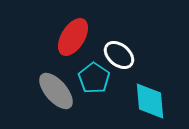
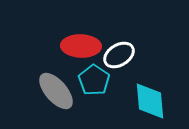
red ellipse: moved 8 px right, 9 px down; rotated 60 degrees clockwise
white ellipse: rotated 72 degrees counterclockwise
cyan pentagon: moved 2 px down
